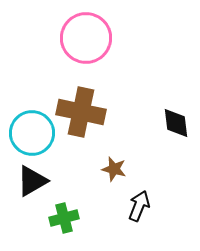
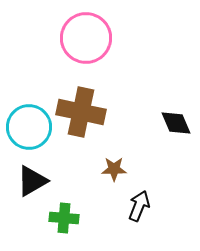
black diamond: rotated 16 degrees counterclockwise
cyan circle: moved 3 px left, 6 px up
brown star: rotated 15 degrees counterclockwise
green cross: rotated 20 degrees clockwise
